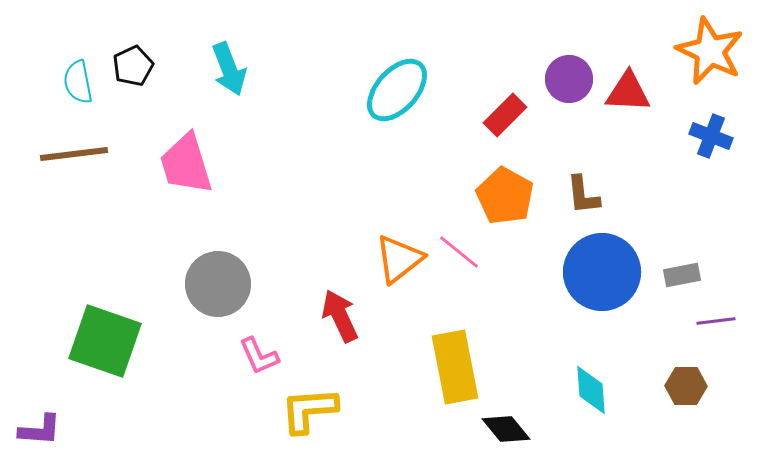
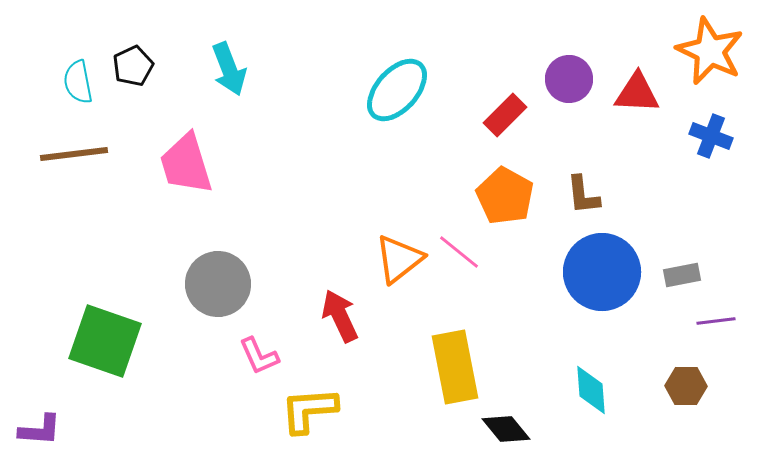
red triangle: moved 9 px right, 1 px down
